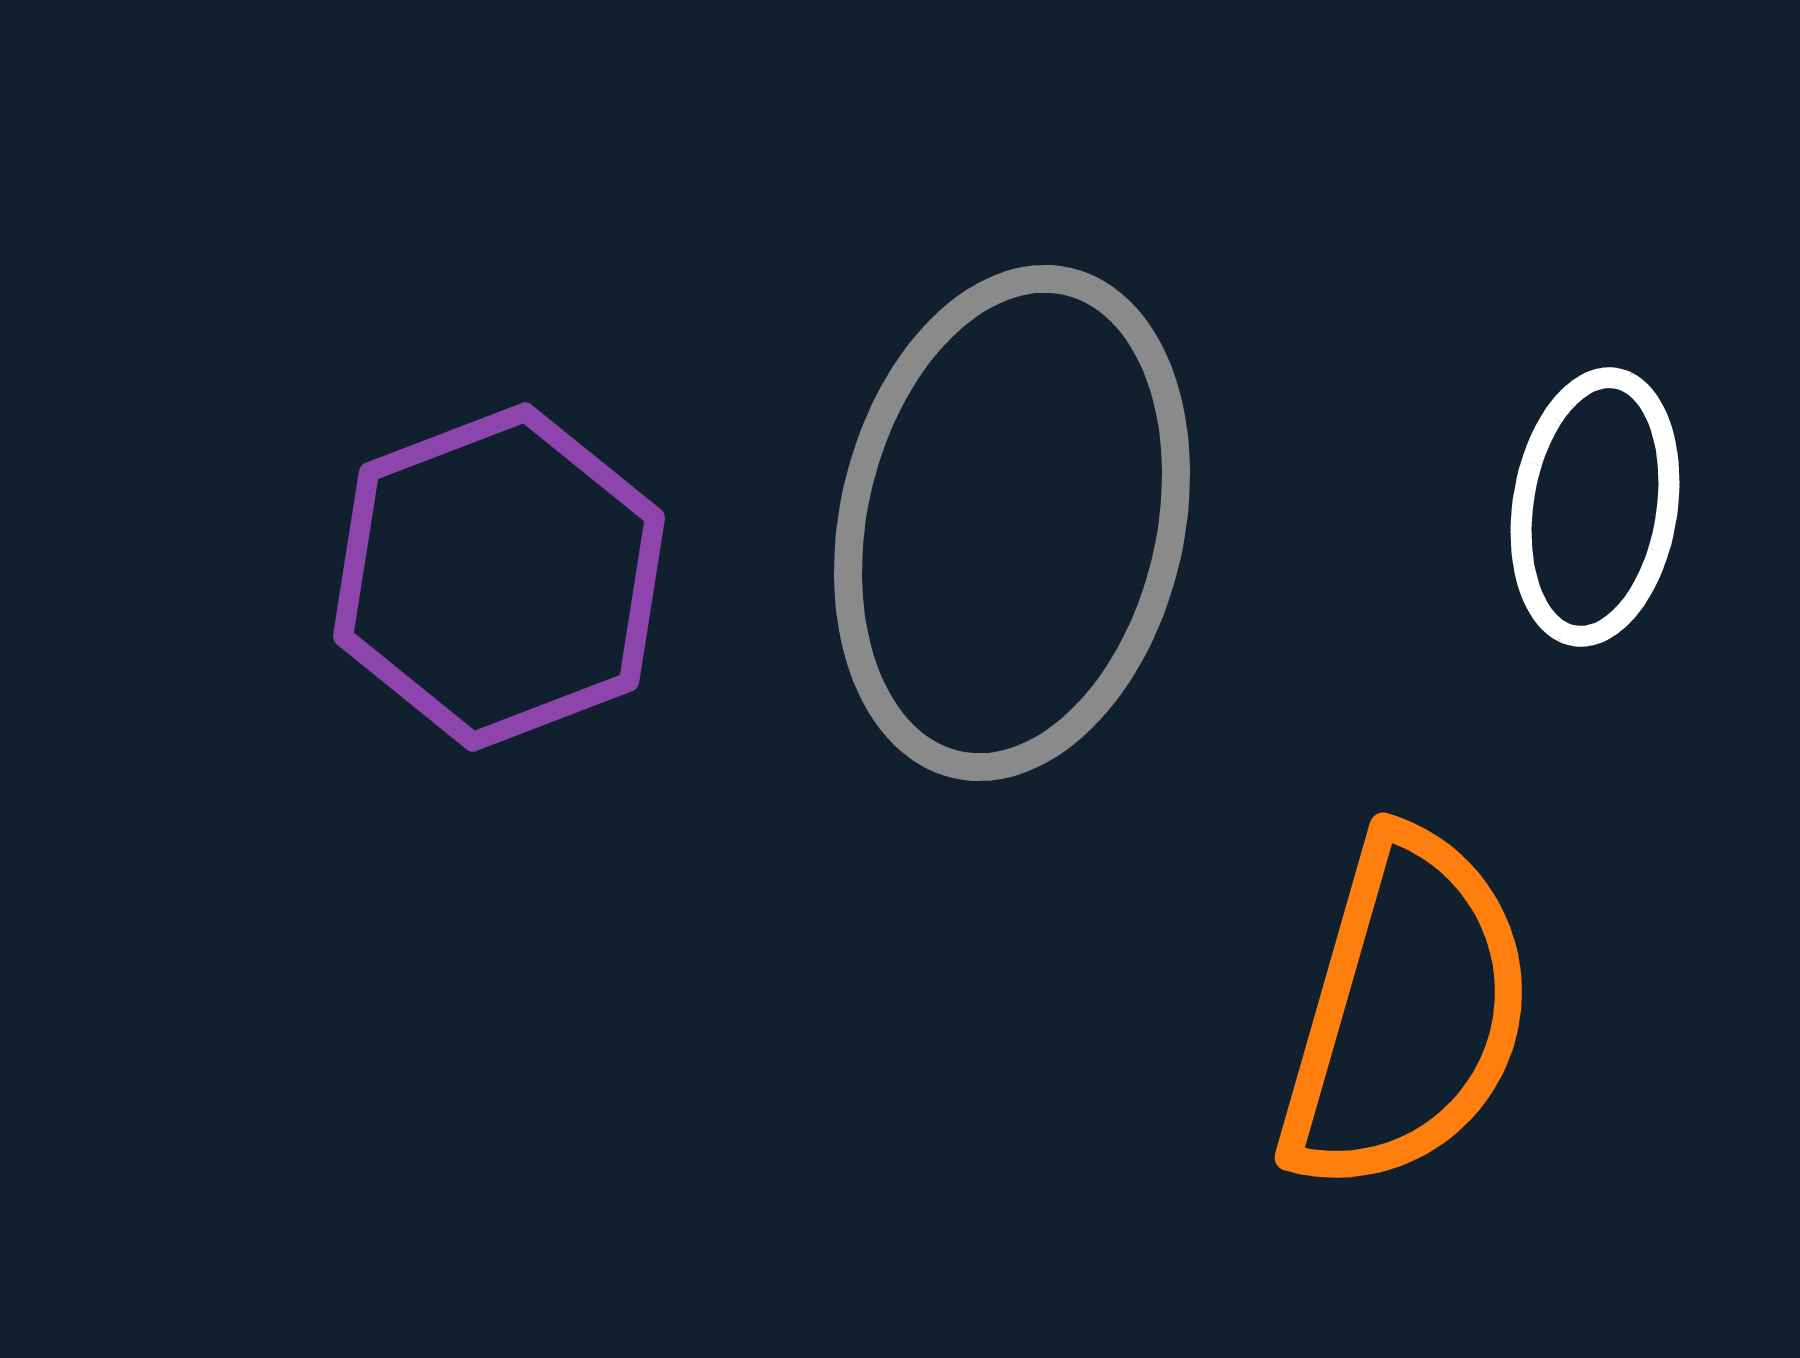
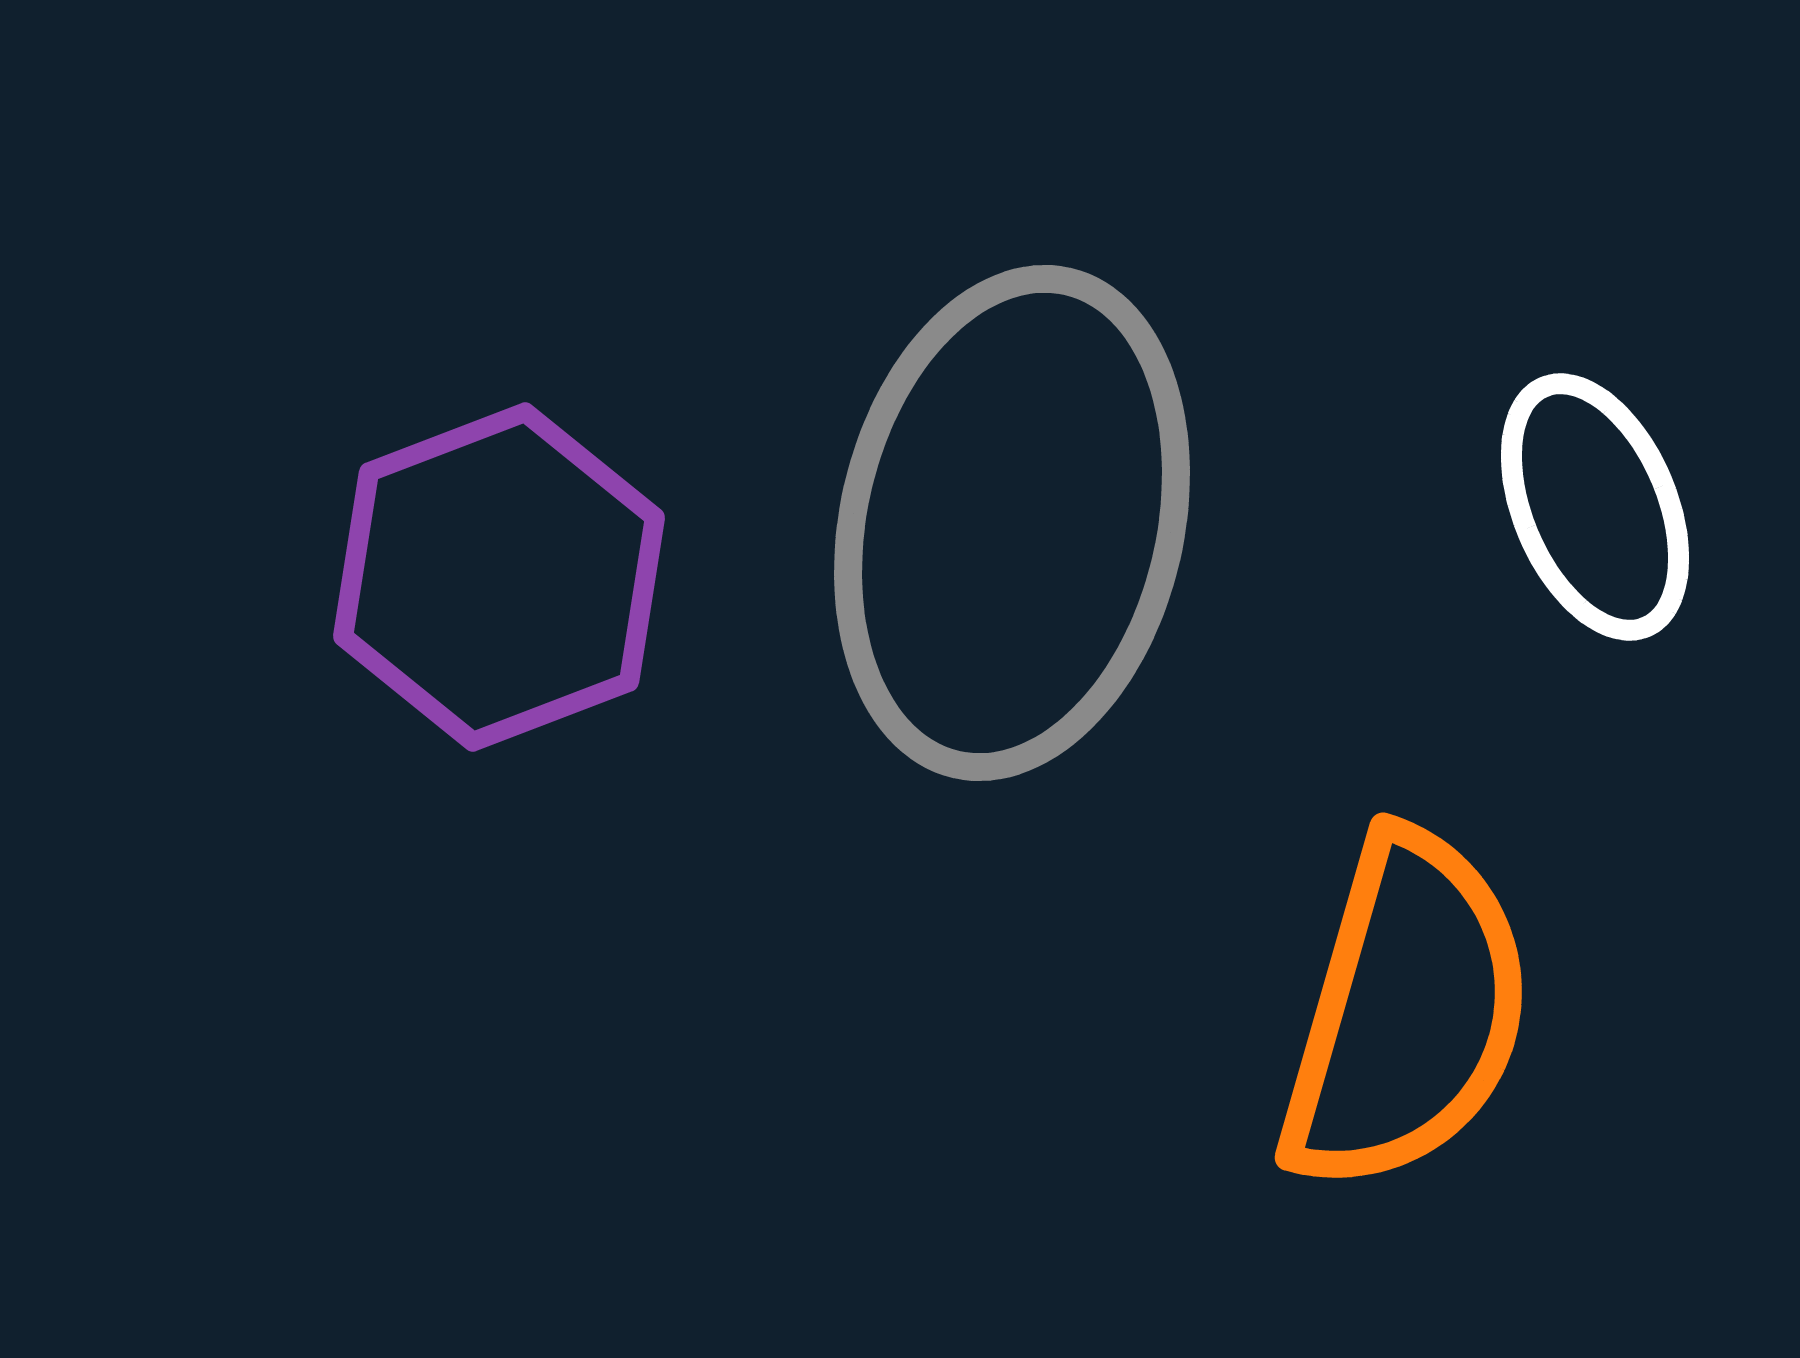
white ellipse: rotated 32 degrees counterclockwise
